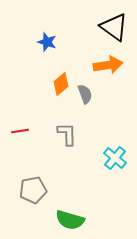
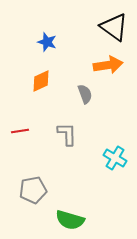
orange diamond: moved 20 px left, 3 px up; rotated 15 degrees clockwise
cyan cross: rotated 10 degrees counterclockwise
